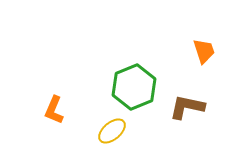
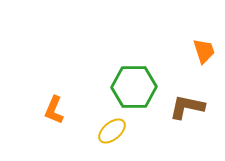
green hexagon: rotated 21 degrees clockwise
